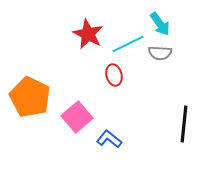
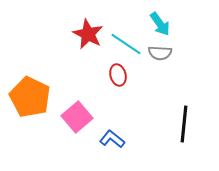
cyan line: moved 2 px left; rotated 60 degrees clockwise
red ellipse: moved 4 px right
blue L-shape: moved 3 px right
